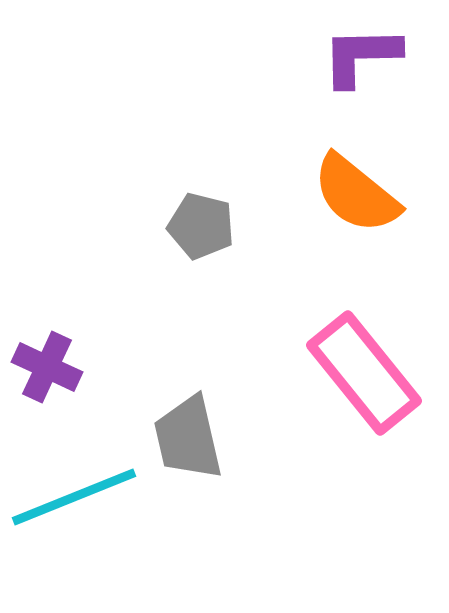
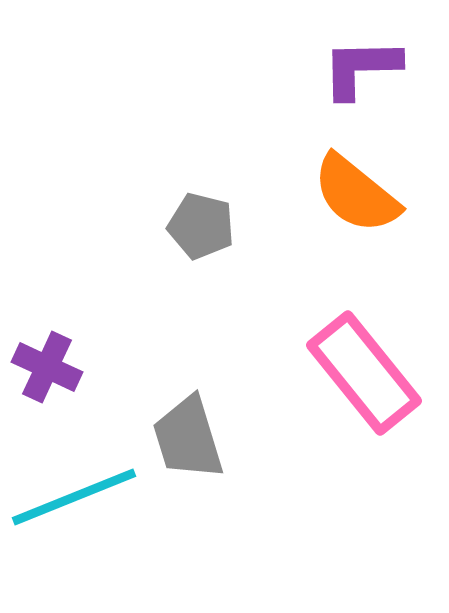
purple L-shape: moved 12 px down
gray trapezoid: rotated 4 degrees counterclockwise
